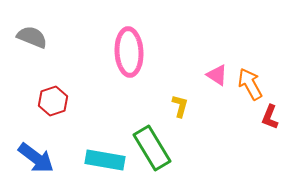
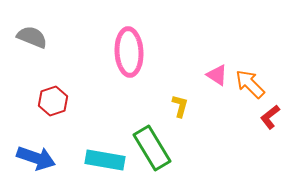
orange arrow: rotated 16 degrees counterclockwise
red L-shape: rotated 30 degrees clockwise
blue arrow: rotated 18 degrees counterclockwise
